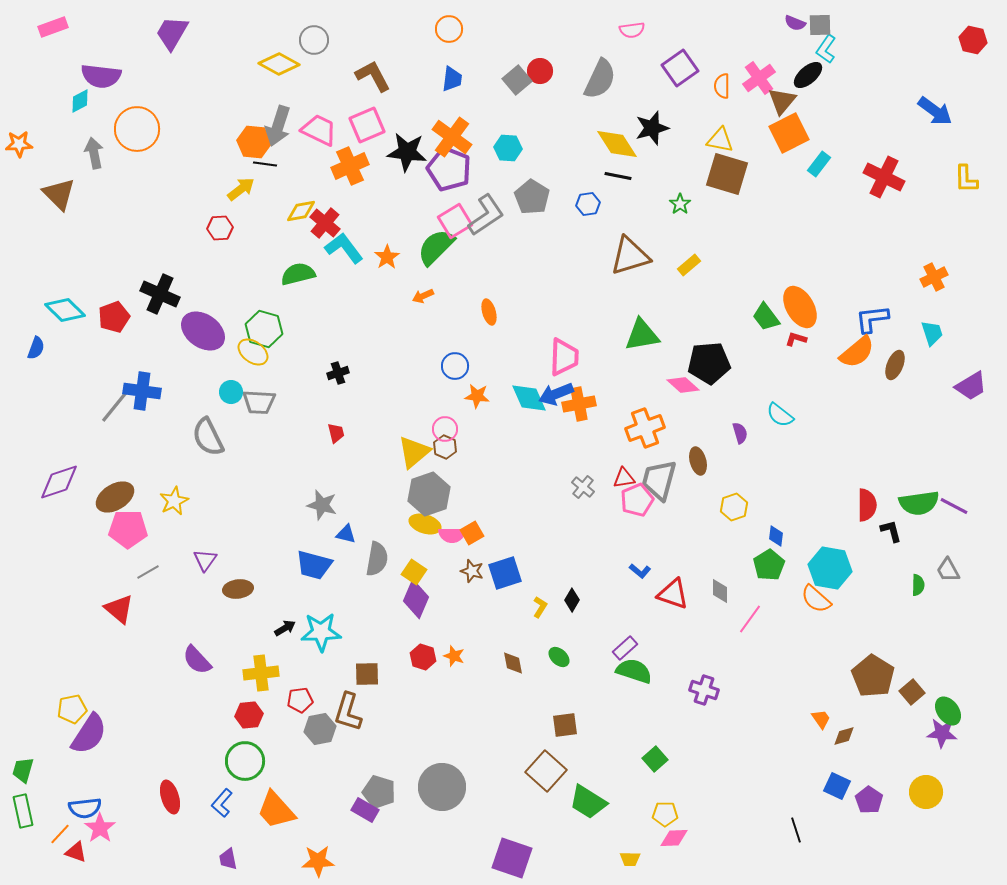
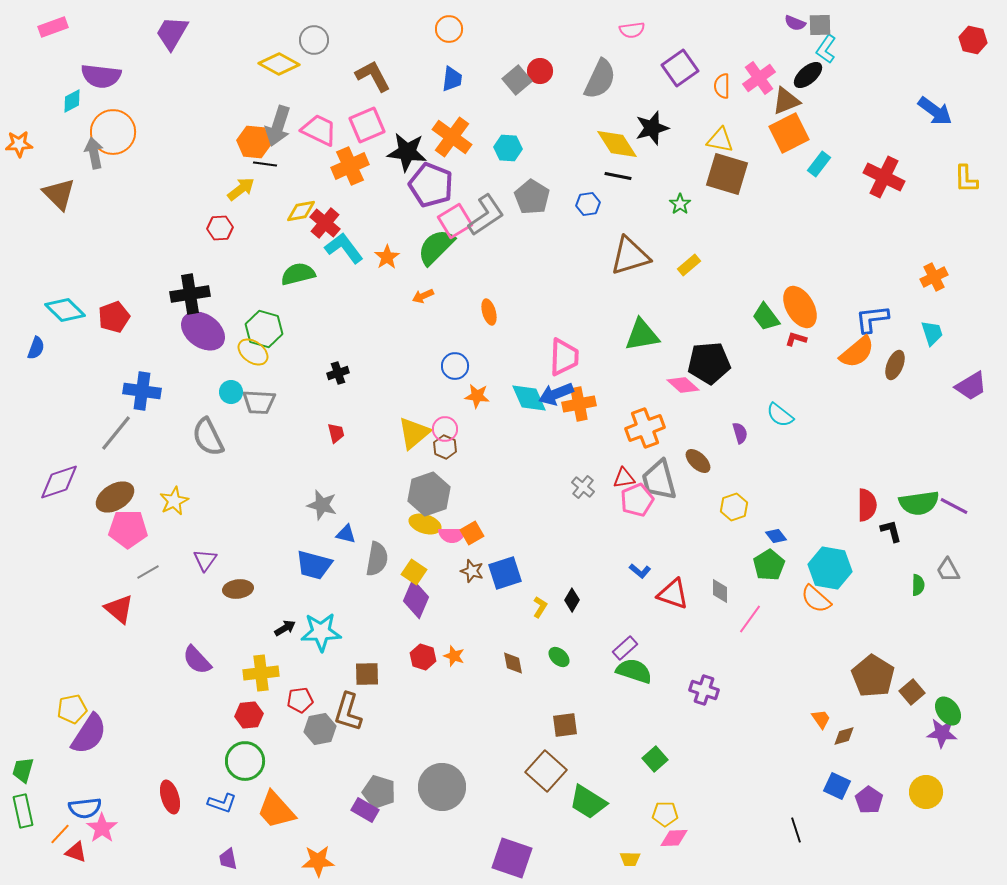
cyan diamond at (80, 101): moved 8 px left
brown triangle at (782, 101): moved 4 px right; rotated 28 degrees clockwise
orange circle at (137, 129): moved 24 px left, 3 px down
purple pentagon at (449, 169): moved 18 px left, 16 px down
black cross at (160, 294): moved 30 px right; rotated 33 degrees counterclockwise
gray line at (116, 405): moved 28 px down
yellow triangle at (414, 452): moved 19 px up
brown ellipse at (698, 461): rotated 32 degrees counterclockwise
gray trapezoid at (659, 480): rotated 30 degrees counterclockwise
blue diamond at (776, 536): rotated 45 degrees counterclockwise
blue L-shape at (222, 803): rotated 112 degrees counterclockwise
pink star at (100, 828): moved 2 px right
